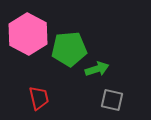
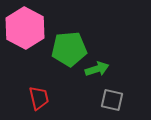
pink hexagon: moved 3 px left, 6 px up
